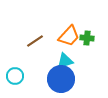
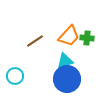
blue circle: moved 6 px right
